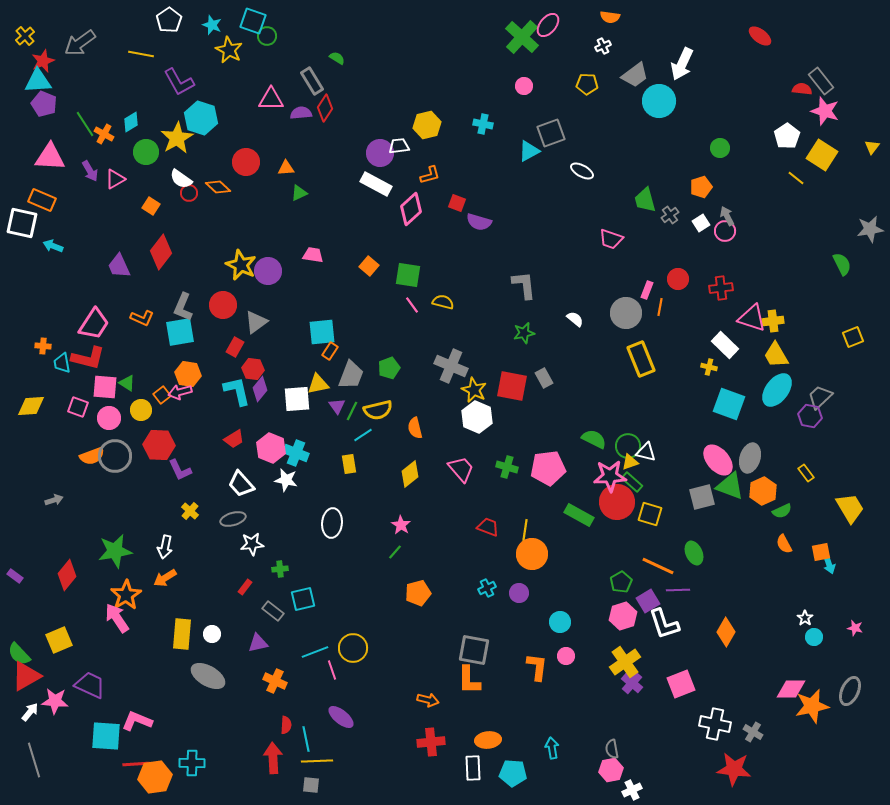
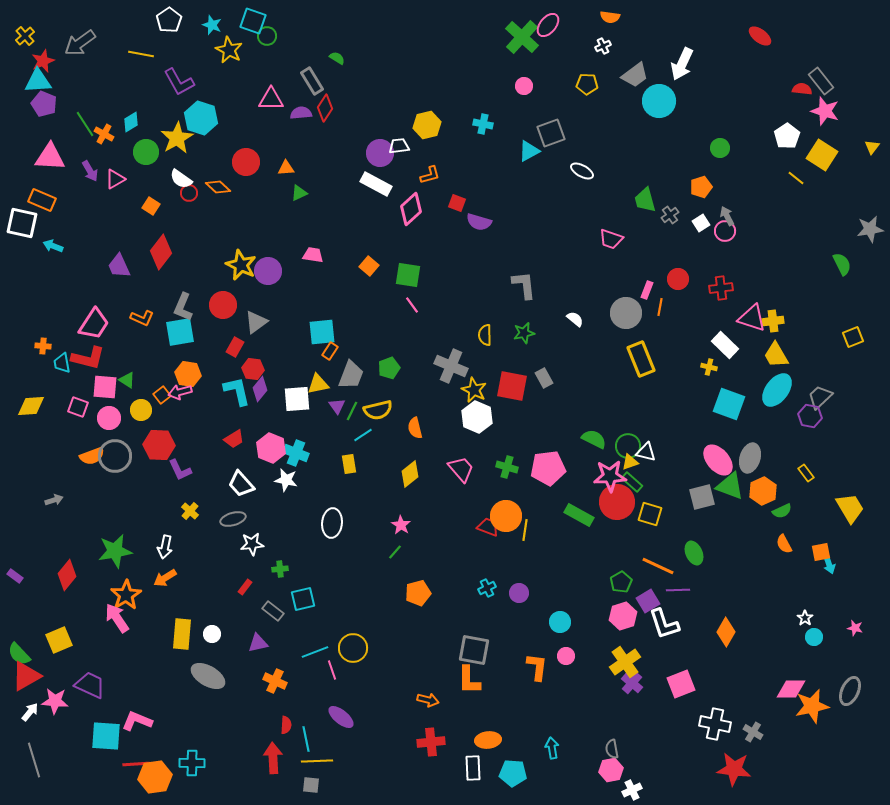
yellow semicircle at (443, 302): moved 42 px right, 33 px down; rotated 105 degrees counterclockwise
green triangle at (127, 383): moved 3 px up
orange circle at (532, 554): moved 26 px left, 38 px up
